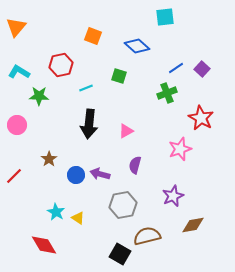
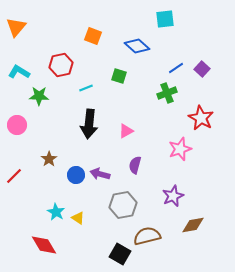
cyan square: moved 2 px down
